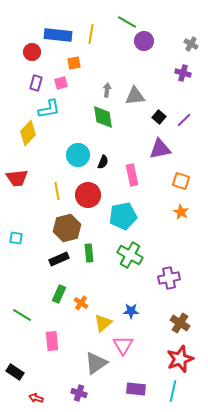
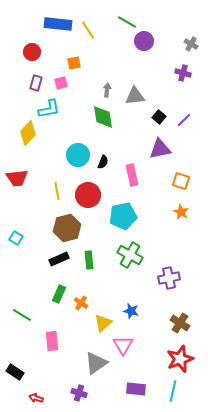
yellow line at (91, 34): moved 3 px left, 4 px up; rotated 42 degrees counterclockwise
blue rectangle at (58, 35): moved 11 px up
cyan square at (16, 238): rotated 24 degrees clockwise
green rectangle at (89, 253): moved 7 px down
blue star at (131, 311): rotated 14 degrees clockwise
